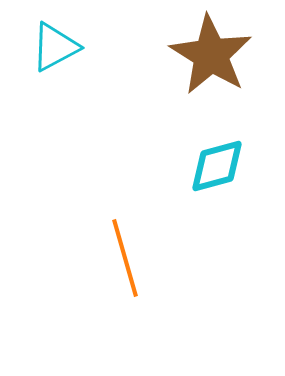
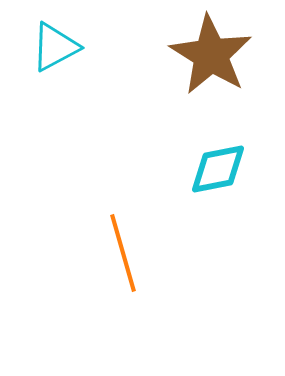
cyan diamond: moved 1 px right, 3 px down; rotated 4 degrees clockwise
orange line: moved 2 px left, 5 px up
